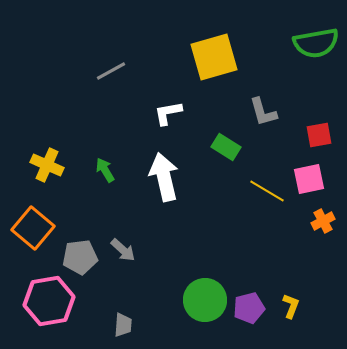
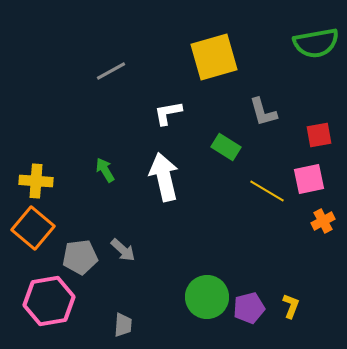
yellow cross: moved 11 px left, 16 px down; rotated 20 degrees counterclockwise
green circle: moved 2 px right, 3 px up
